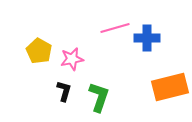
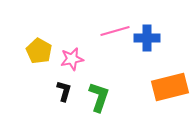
pink line: moved 3 px down
